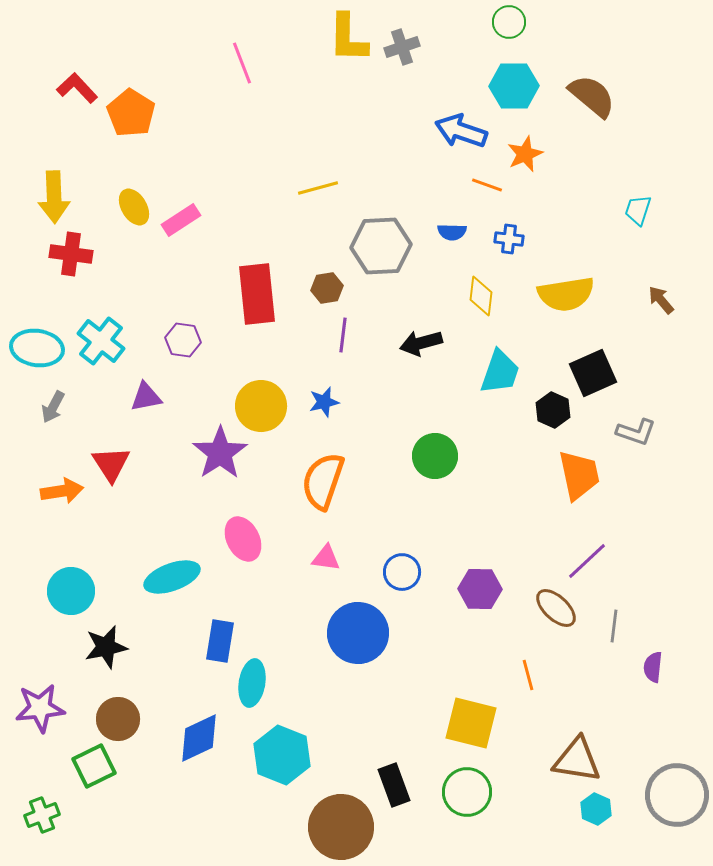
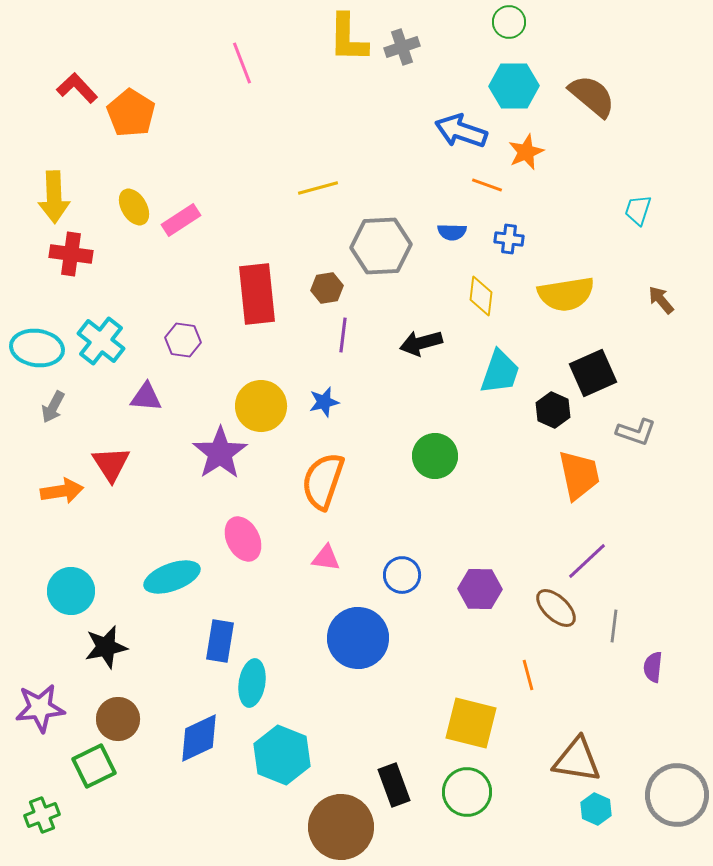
orange star at (525, 154): moved 1 px right, 2 px up
purple triangle at (146, 397): rotated 16 degrees clockwise
blue circle at (402, 572): moved 3 px down
blue circle at (358, 633): moved 5 px down
